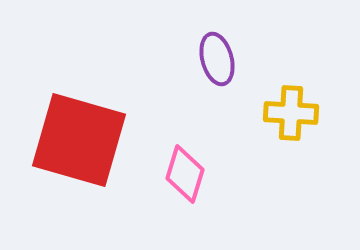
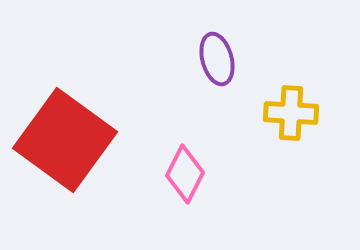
red square: moved 14 px left; rotated 20 degrees clockwise
pink diamond: rotated 10 degrees clockwise
